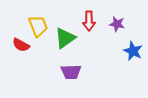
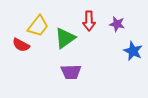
yellow trapezoid: rotated 60 degrees clockwise
